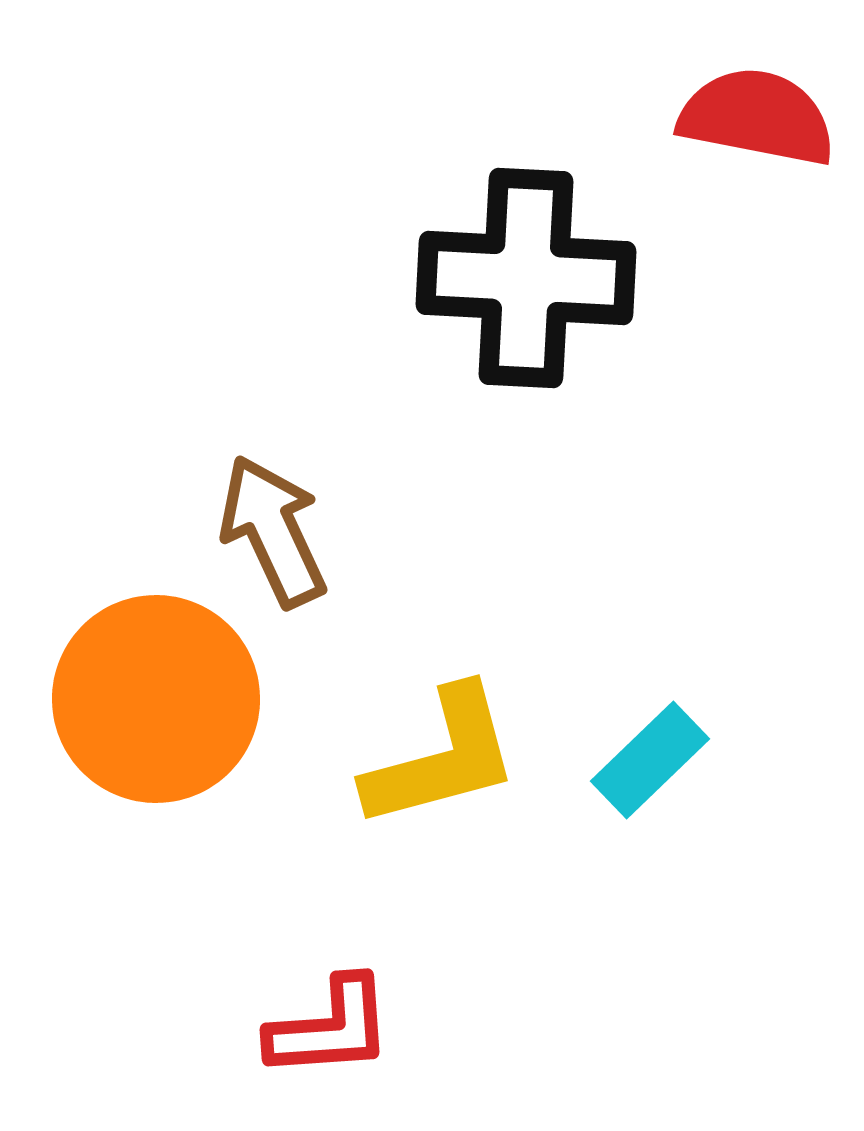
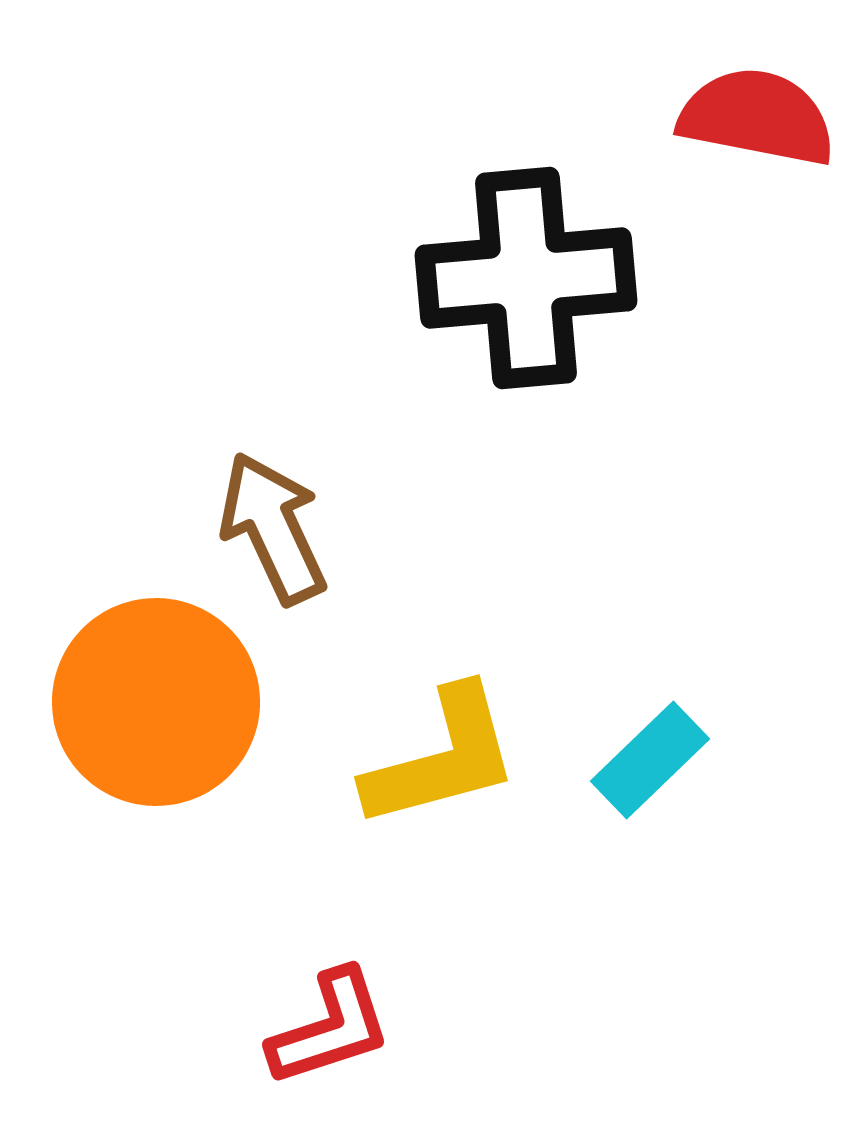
black cross: rotated 8 degrees counterclockwise
brown arrow: moved 3 px up
orange circle: moved 3 px down
red L-shape: rotated 14 degrees counterclockwise
